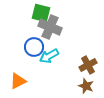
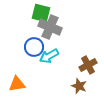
orange triangle: moved 1 px left, 3 px down; rotated 18 degrees clockwise
brown star: moved 7 px left
